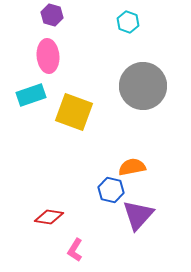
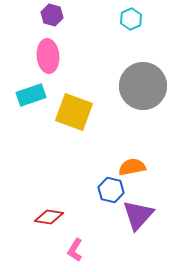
cyan hexagon: moved 3 px right, 3 px up; rotated 15 degrees clockwise
